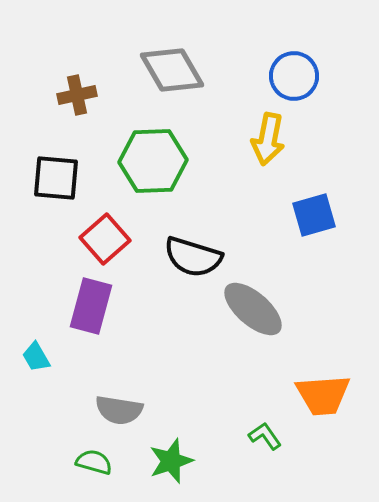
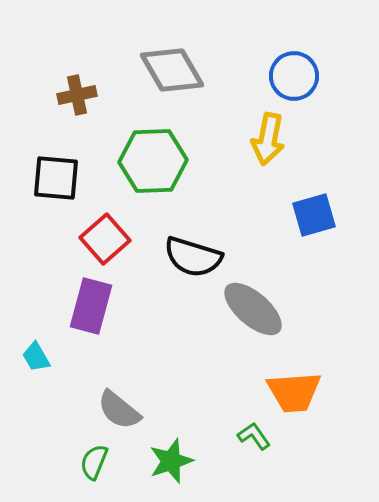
orange trapezoid: moved 29 px left, 3 px up
gray semicircle: rotated 30 degrees clockwise
green L-shape: moved 11 px left
green semicircle: rotated 84 degrees counterclockwise
